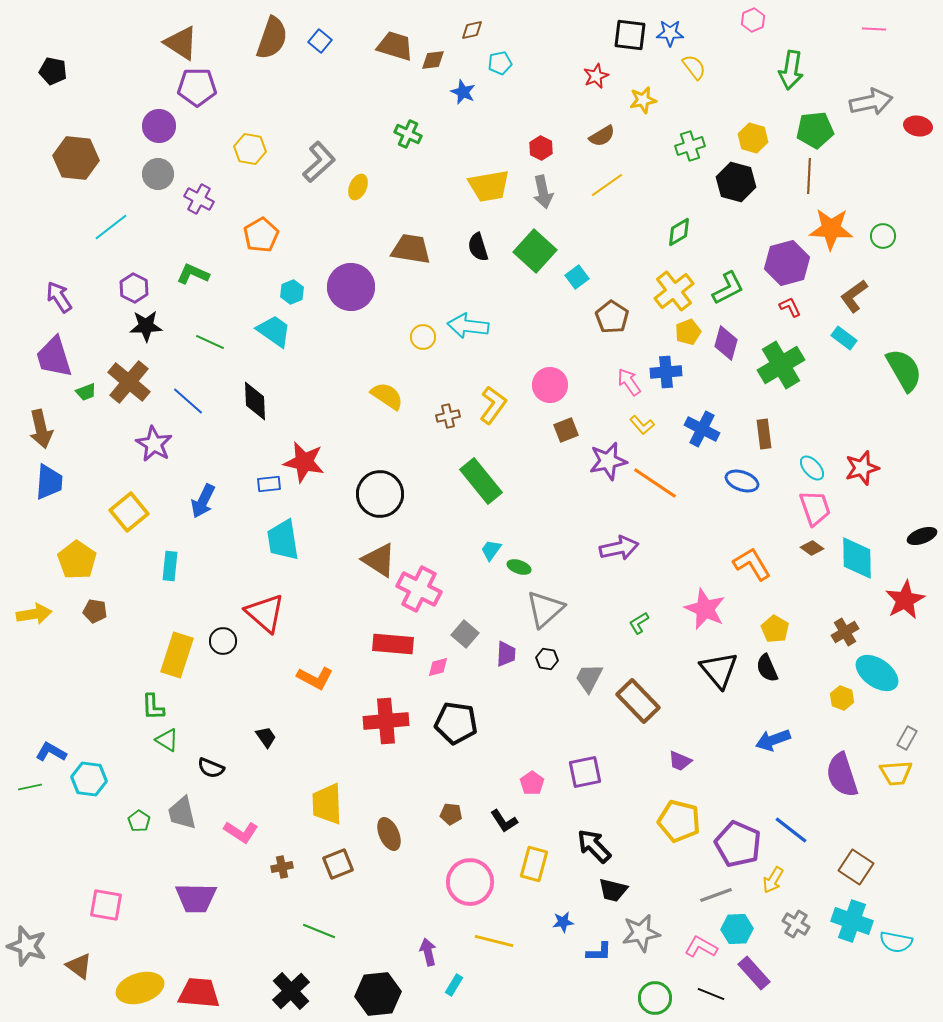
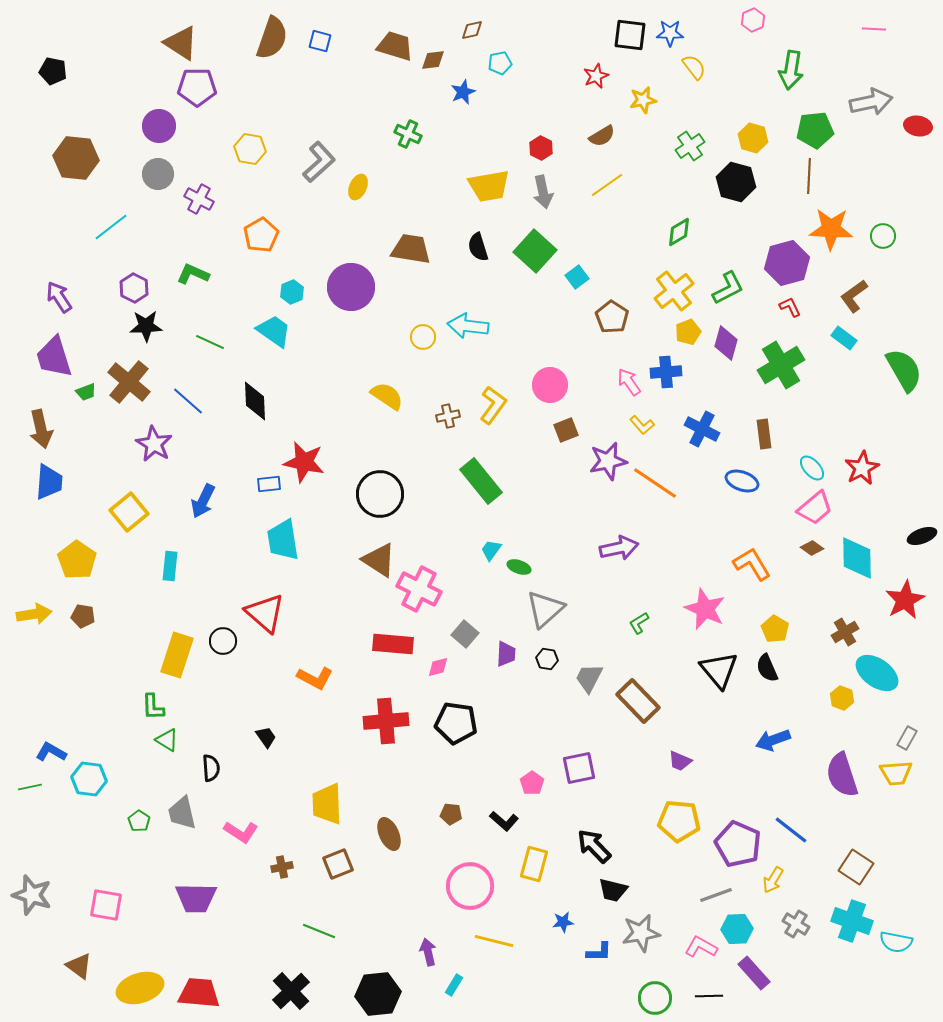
blue square at (320, 41): rotated 25 degrees counterclockwise
blue star at (463, 92): rotated 25 degrees clockwise
green cross at (690, 146): rotated 16 degrees counterclockwise
red star at (862, 468): rotated 12 degrees counterclockwise
pink trapezoid at (815, 508): rotated 69 degrees clockwise
brown pentagon at (95, 611): moved 12 px left, 5 px down
black semicircle at (211, 768): rotated 116 degrees counterclockwise
purple square at (585, 772): moved 6 px left, 4 px up
black L-shape at (504, 821): rotated 16 degrees counterclockwise
yellow pentagon at (679, 821): rotated 9 degrees counterclockwise
pink circle at (470, 882): moved 4 px down
gray star at (27, 946): moved 5 px right, 51 px up
black line at (711, 994): moved 2 px left, 2 px down; rotated 24 degrees counterclockwise
